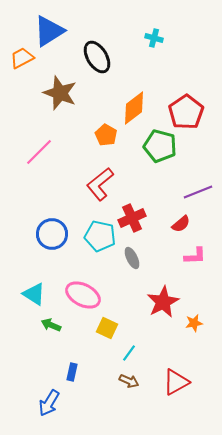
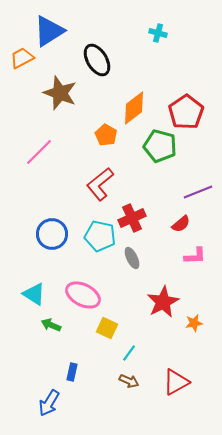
cyan cross: moved 4 px right, 5 px up
black ellipse: moved 3 px down
